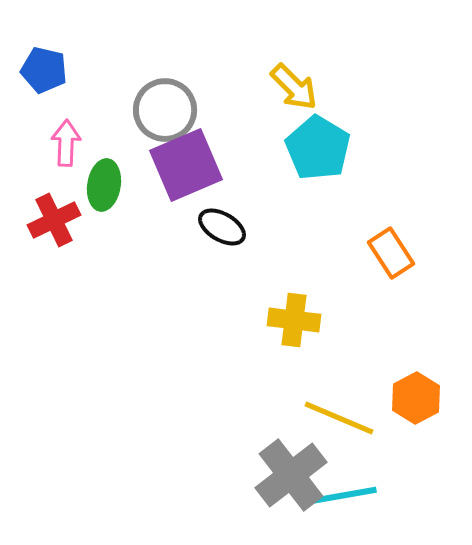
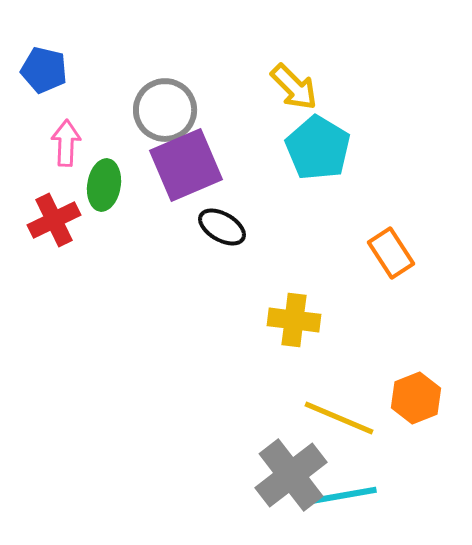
orange hexagon: rotated 6 degrees clockwise
